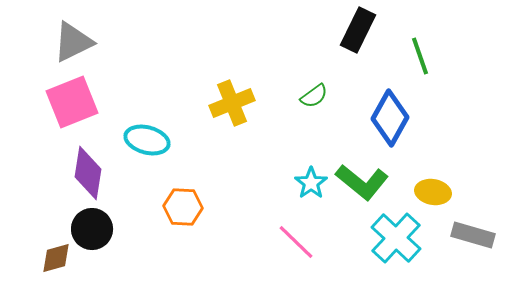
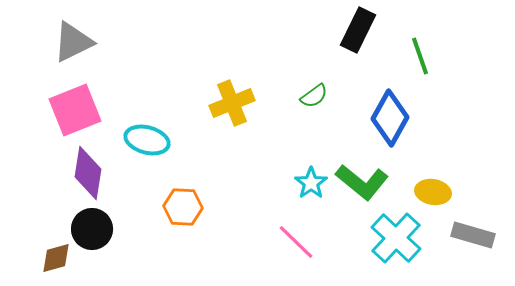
pink square: moved 3 px right, 8 px down
